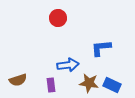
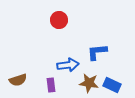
red circle: moved 1 px right, 2 px down
blue L-shape: moved 4 px left, 4 px down
